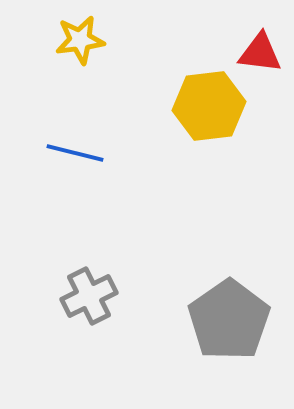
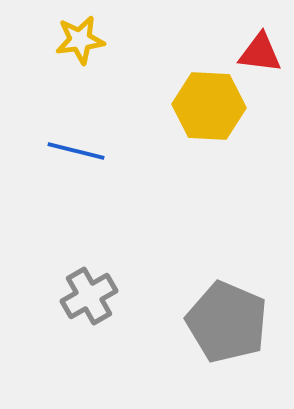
yellow hexagon: rotated 10 degrees clockwise
blue line: moved 1 px right, 2 px up
gray cross: rotated 4 degrees counterclockwise
gray pentagon: moved 2 px left, 2 px down; rotated 14 degrees counterclockwise
